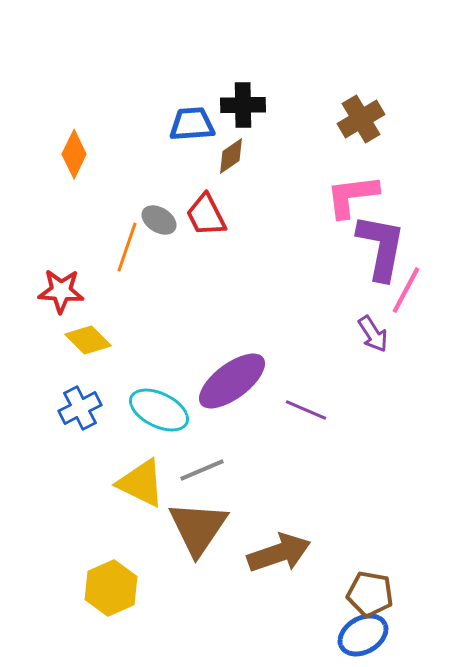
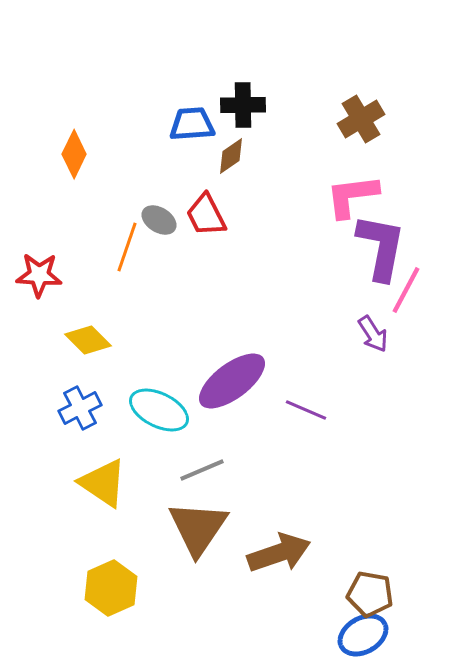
red star: moved 22 px left, 16 px up
yellow triangle: moved 38 px left; rotated 8 degrees clockwise
